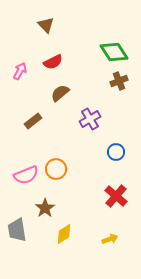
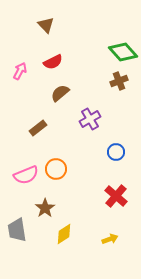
green diamond: moved 9 px right; rotated 8 degrees counterclockwise
brown rectangle: moved 5 px right, 7 px down
